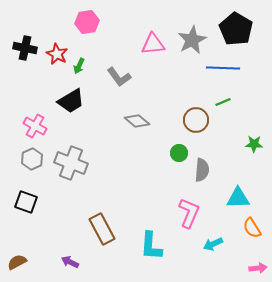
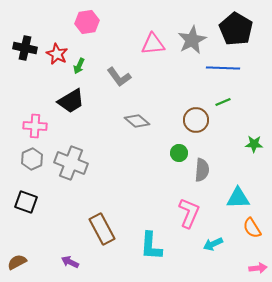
pink cross: rotated 25 degrees counterclockwise
